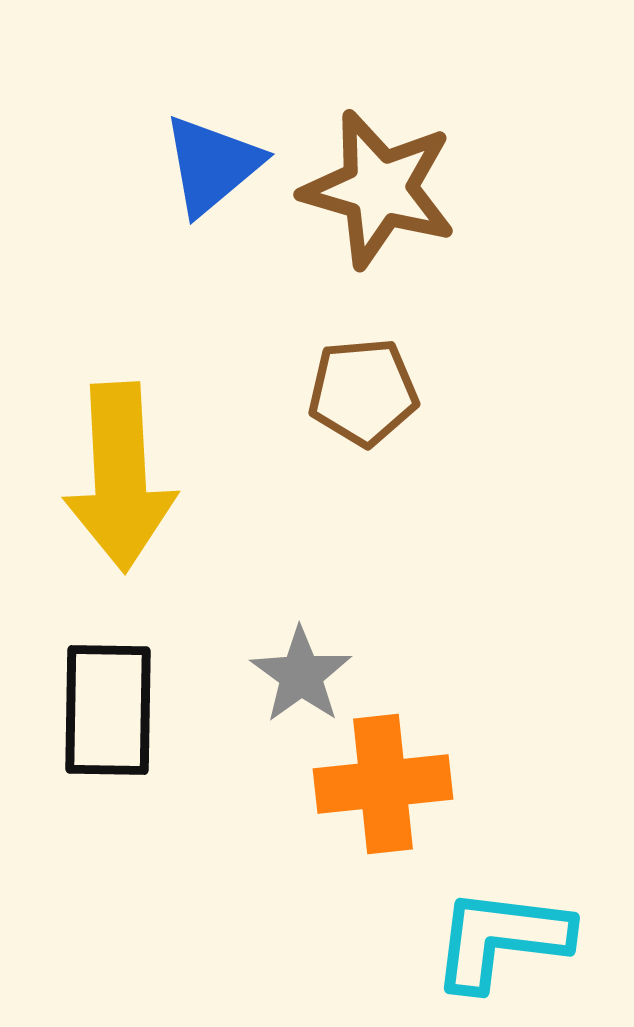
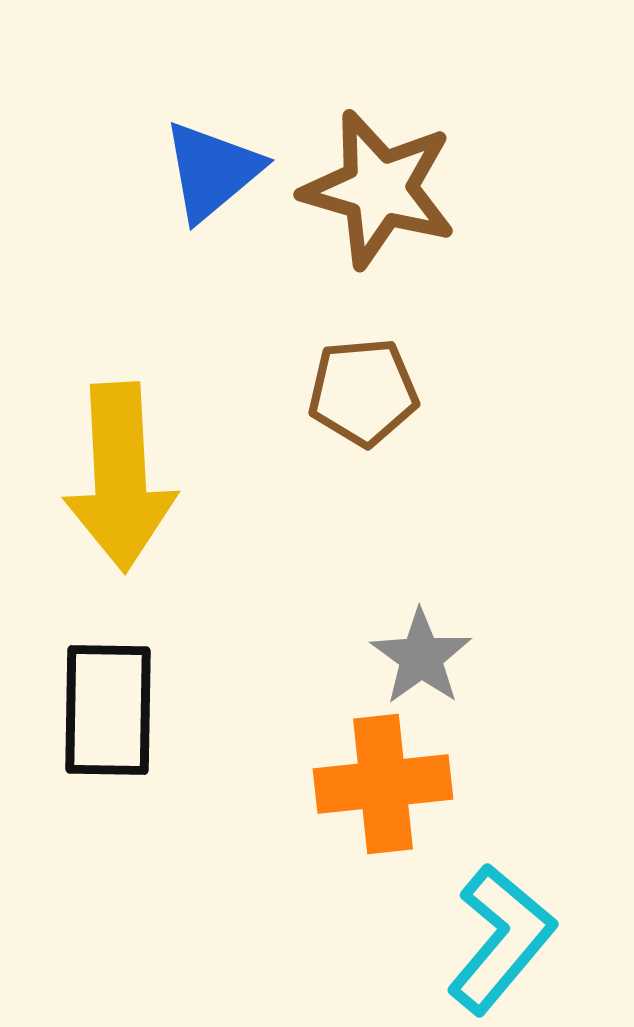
blue triangle: moved 6 px down
gray star: moved 120 px right, 18 px up
cyan L-shape: rotated 123 degrees clockwise
